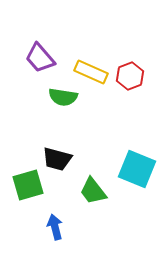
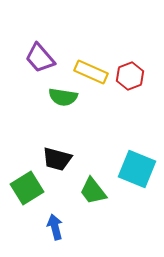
green square: moved 1 px left, 3 px down; rotated 16 degrees counterclockwise
